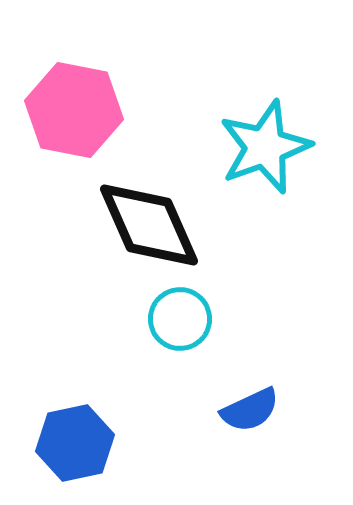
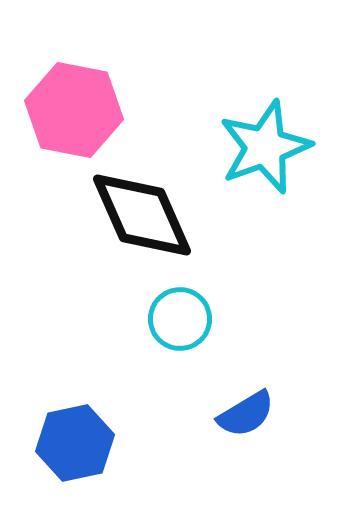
black diamond: moved 7 px left, 10 px up
blue semicircle: moved 4 px left, 4 px down; rotated 6 degrees counterclockwise
